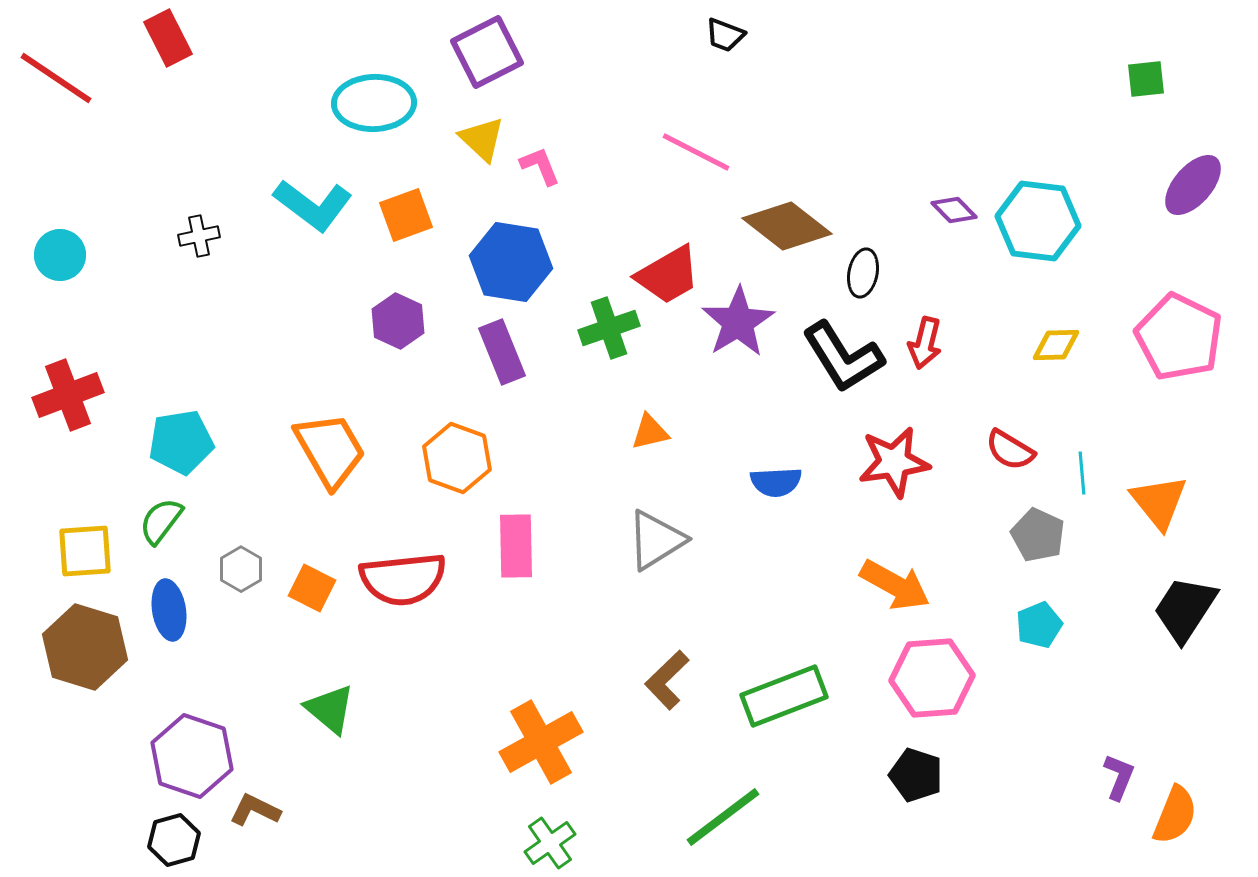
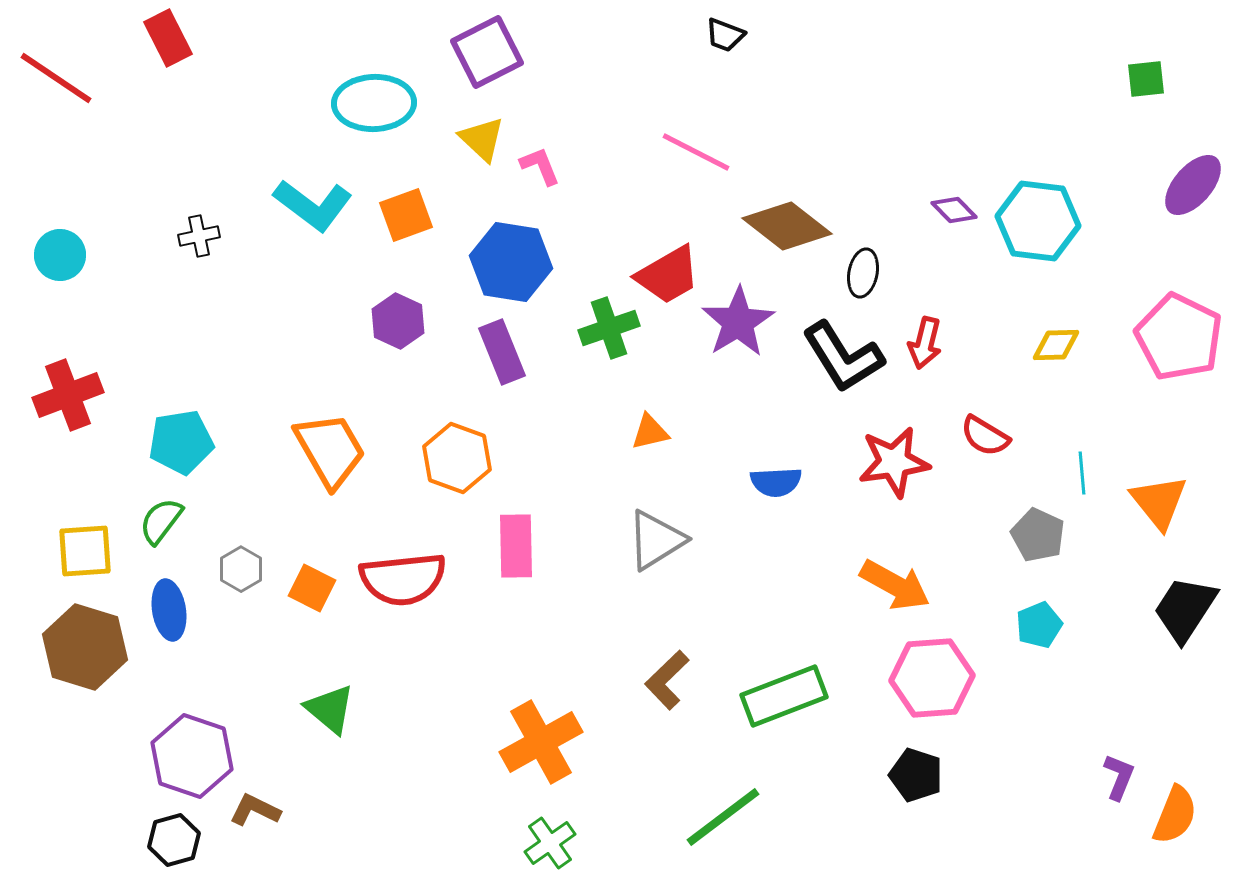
red semicircle at (1010, 450): moved 25 px left, 14 px up
